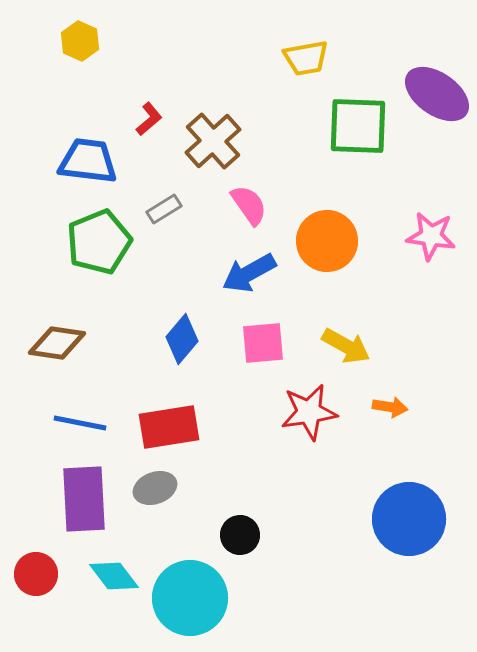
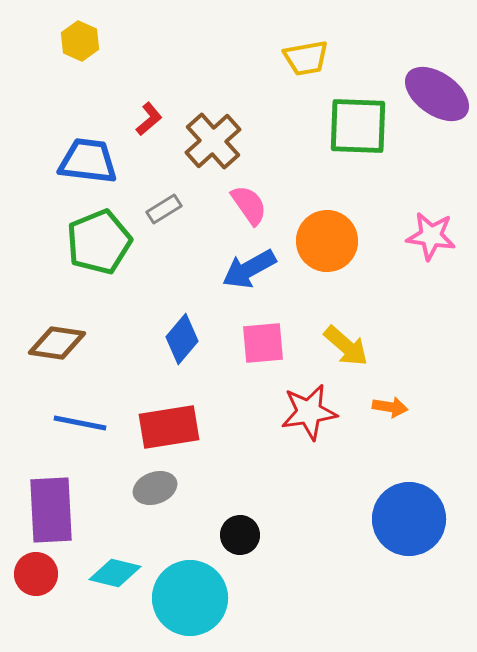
blue arrow: moved 4 px up
yellow arrow: rotated 12 degrees clockwise
purple rectangle: moved 33 px left, 11 px down
cyan diamond: moved 1 px right, 3 px up; rotated 39 degrees counterclockwise
